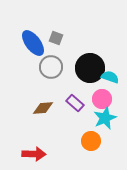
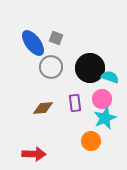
purple rectangle: rotated 42 degrees clockwise
